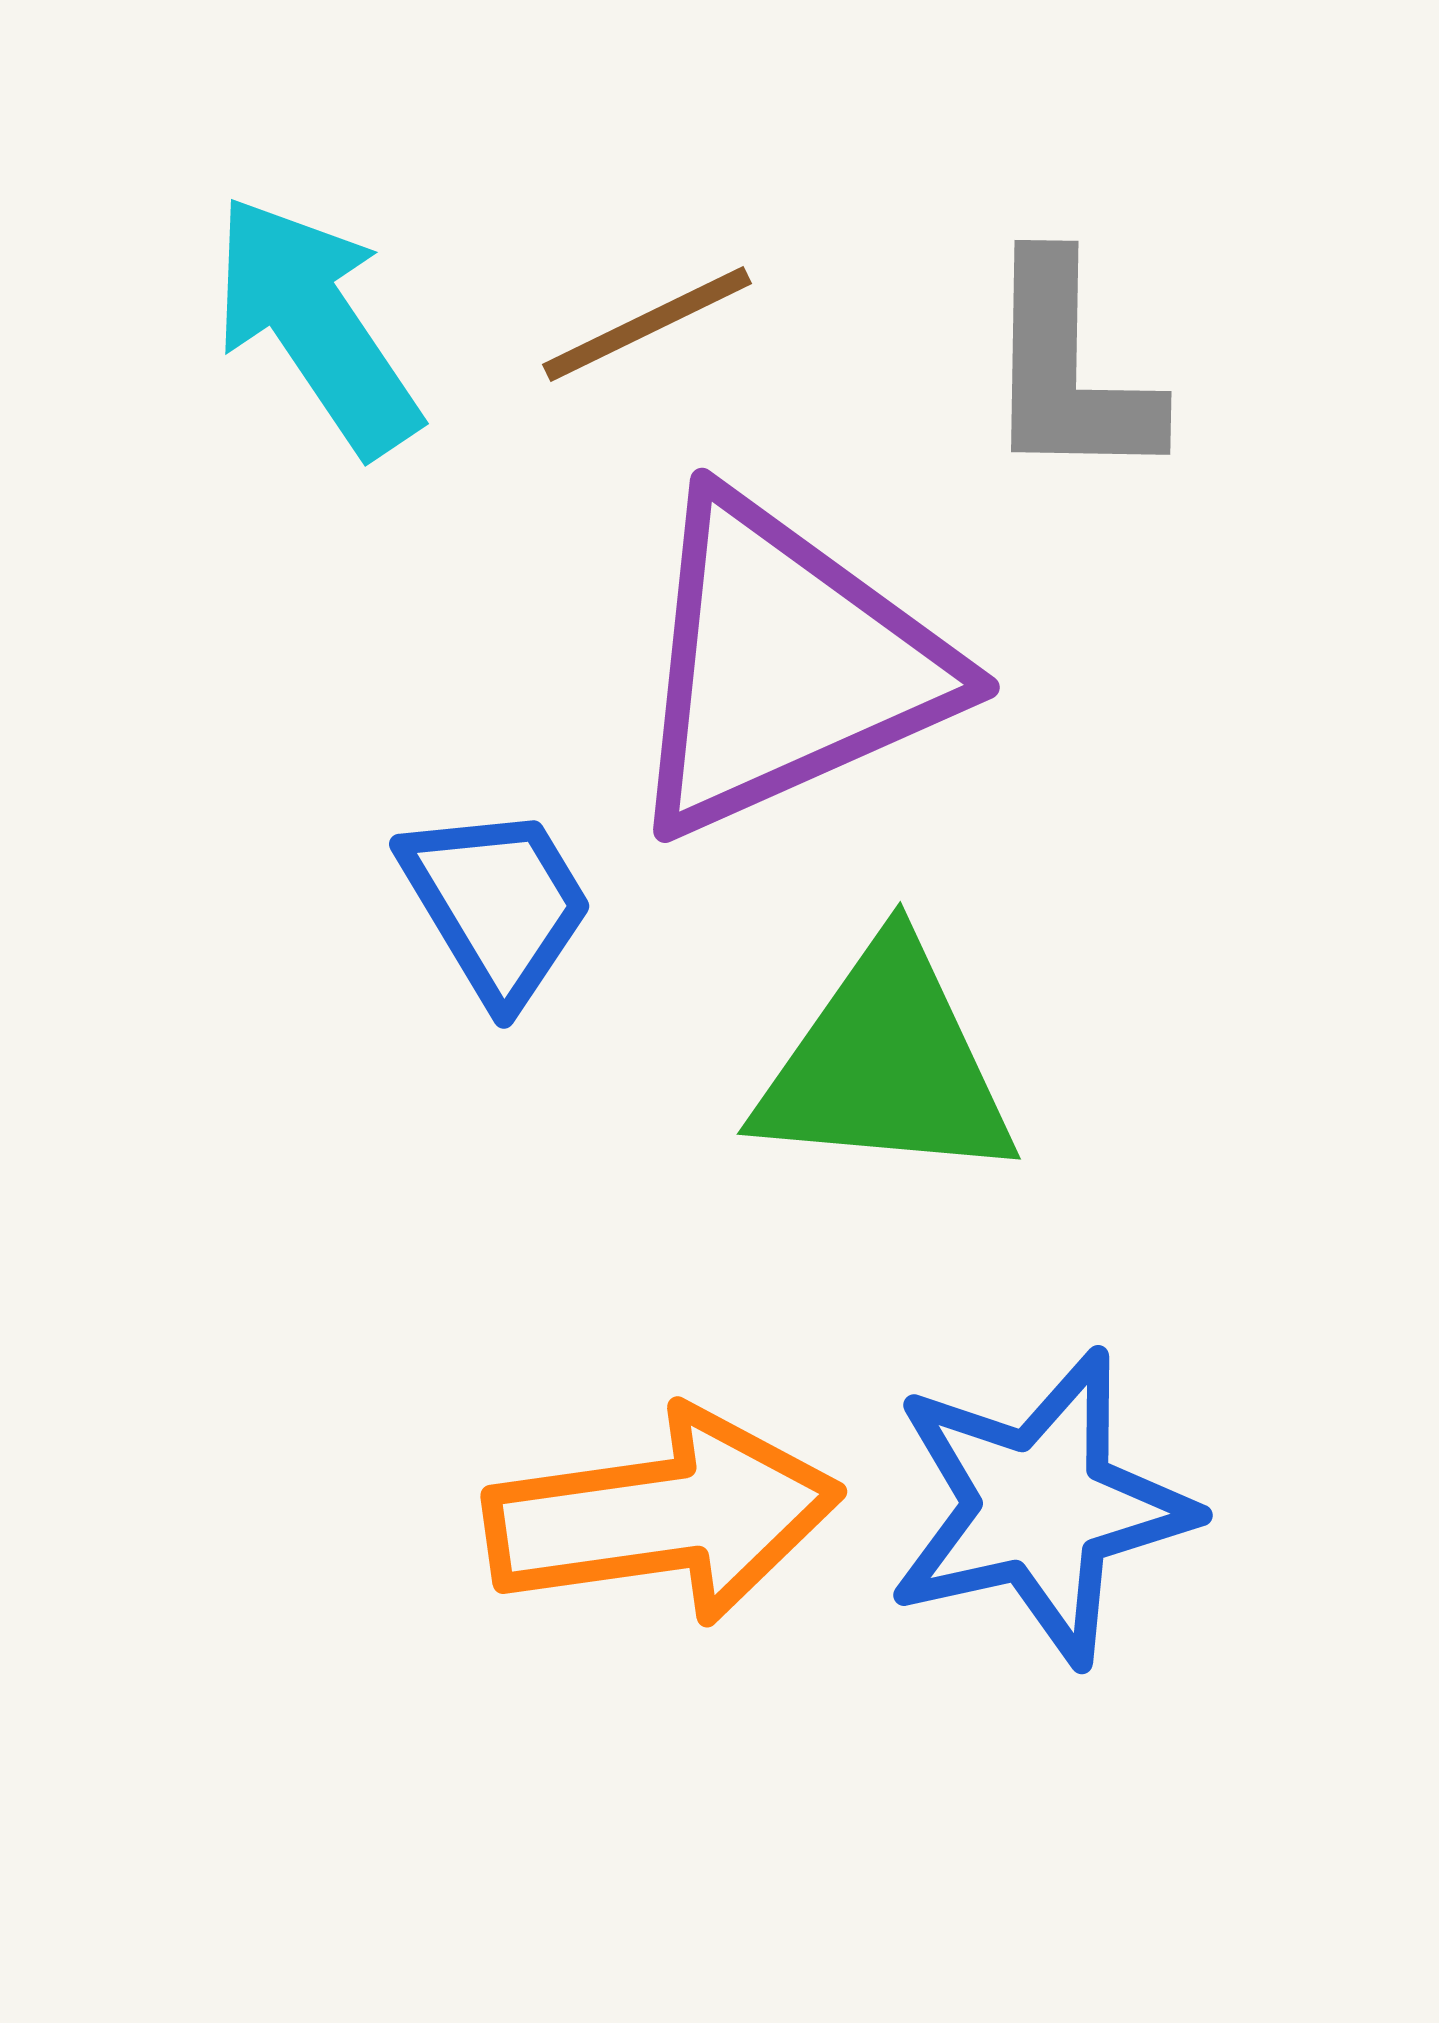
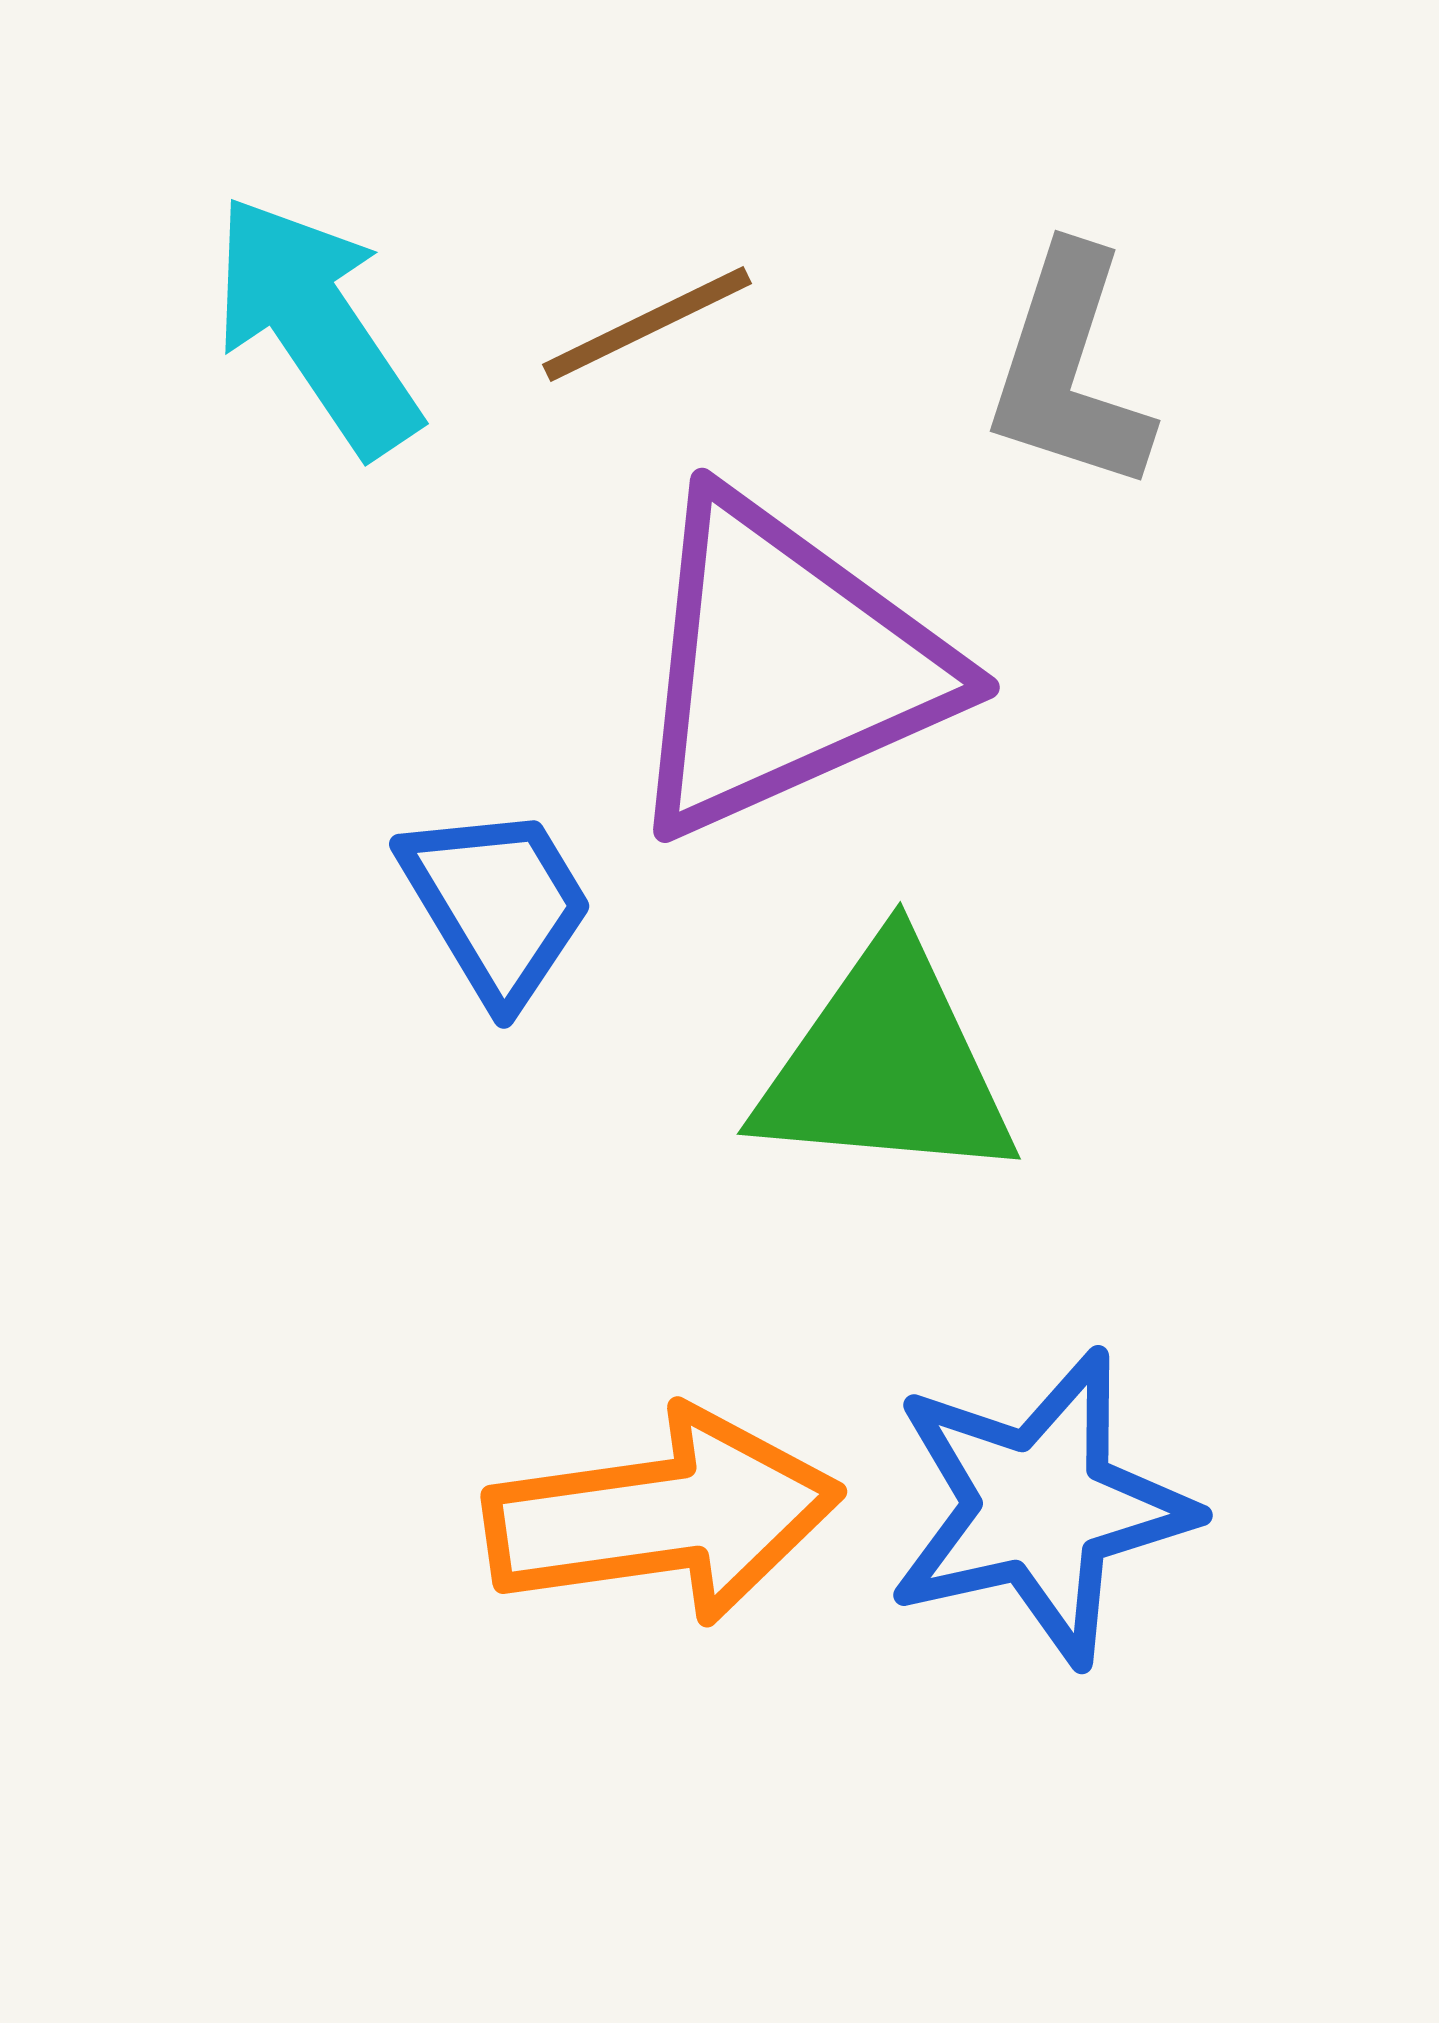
gray L-shape: rotated 17 degrees clockwise
